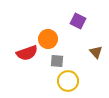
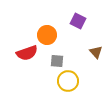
orange circle: moved 1 px left, 4 px up
